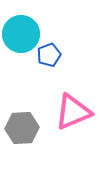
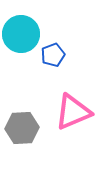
blue pentagon: moved 4 px right
